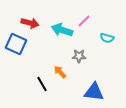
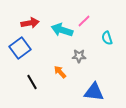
red arrow: rotated 24 degrees counterclockwise
cyan semicircle: rotated 56 degrees clockwise
blue square: moved 4 px right, 4 px down; rotated 30 degrees clockwise
black line: moved 10 px left, 2 px up
